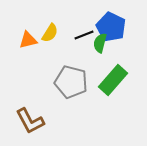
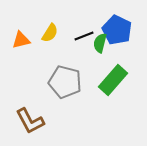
blue pentagon: moved 6 px right, 3 px down
black line: moved 1 px down
orange triangle: moved 7 px left
gray pentagon: moved 6 px left
